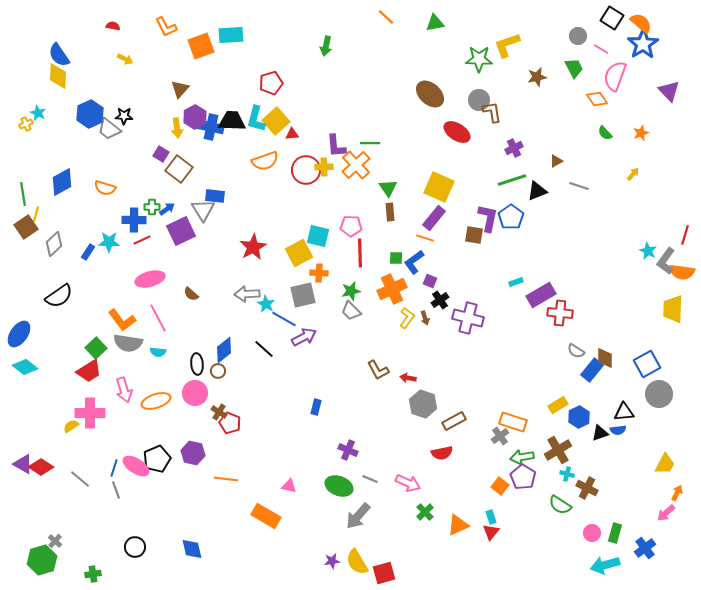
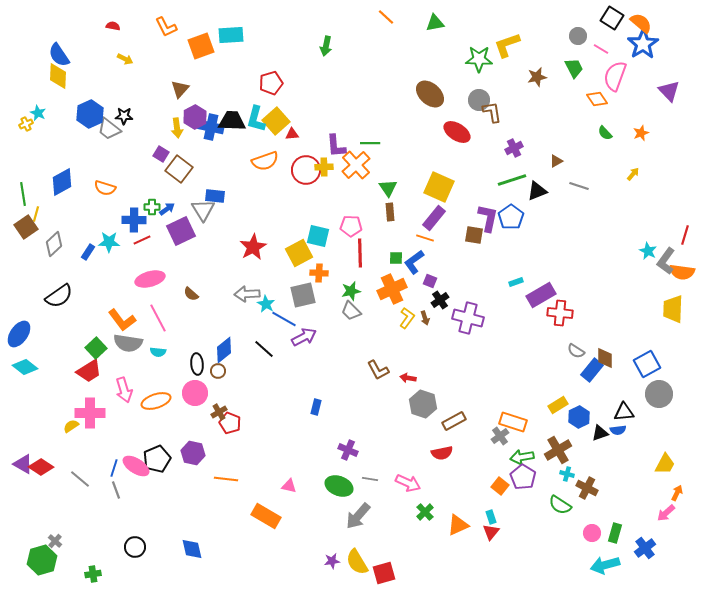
brown cross at (219, 412): rotated 28 degrees clockwise
gray line at (370, 479): rotated 14 degrees counterclockwise
